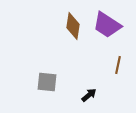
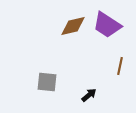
brown diamond: rotated 68 degrees clockwise
brown line: moved 2 px right, 1 px down
